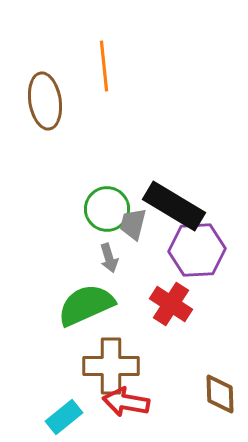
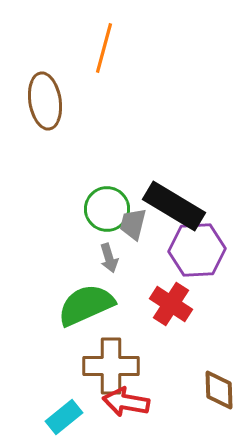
orange line: moved 18 px up; rotated 21 degrees clockwise
brown diamond: moved 1 px left, 4 px up
